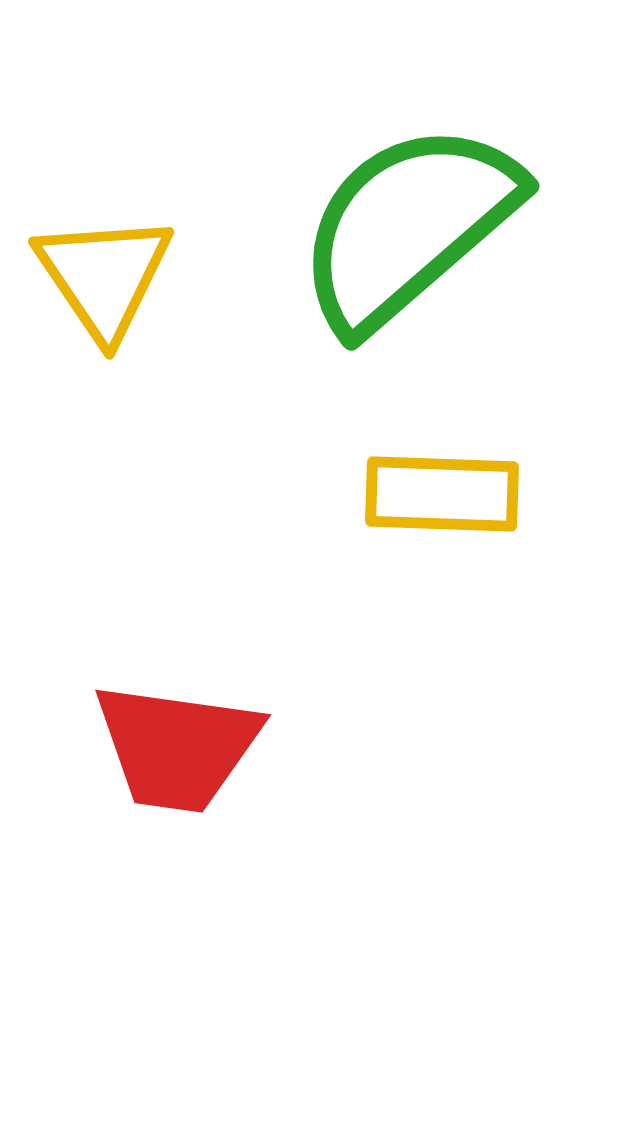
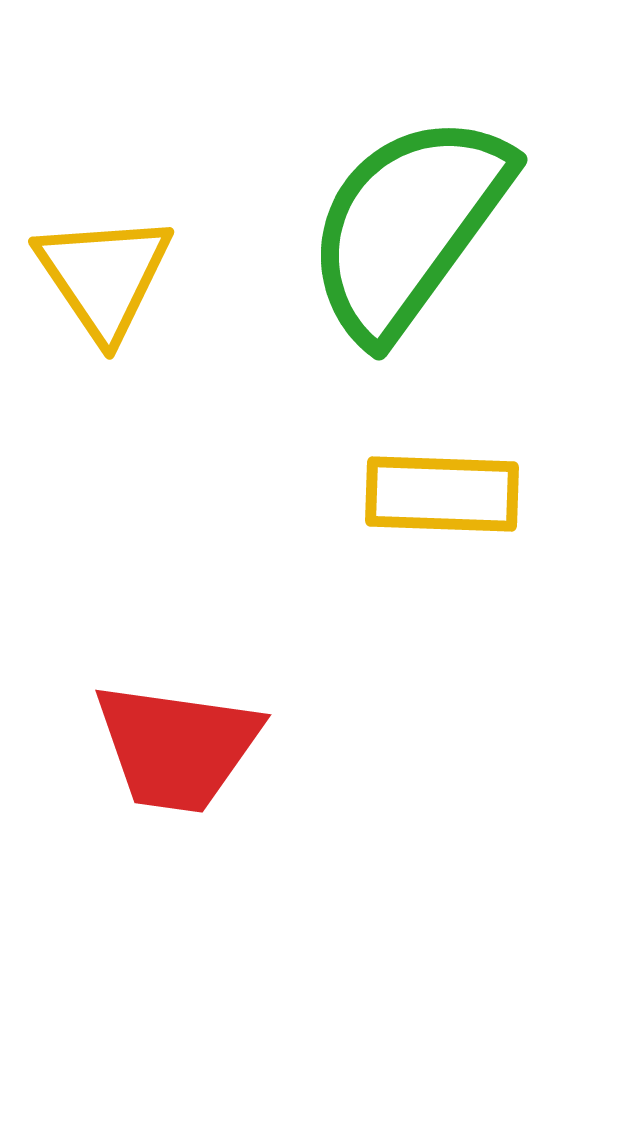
green semicircle: rotated 13 degrees counterclockwise
